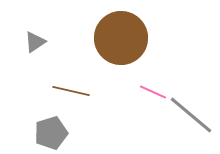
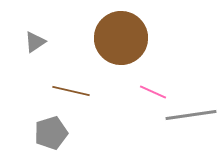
gray line: rotated 48 degrees counterclockwise
